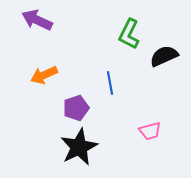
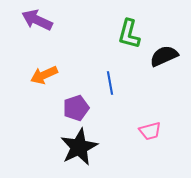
green L-shape: rotated 12 degrees counterclockwise
